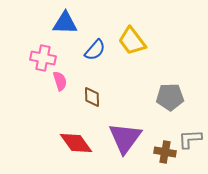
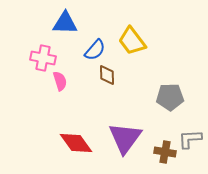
brown diamond: moved 15 px right, 22 px up
